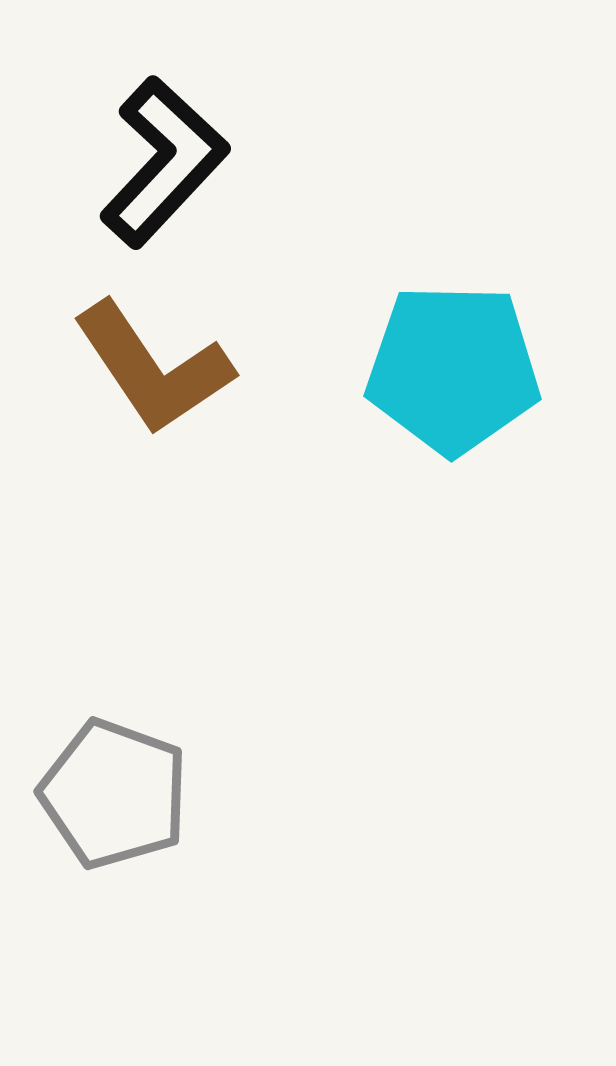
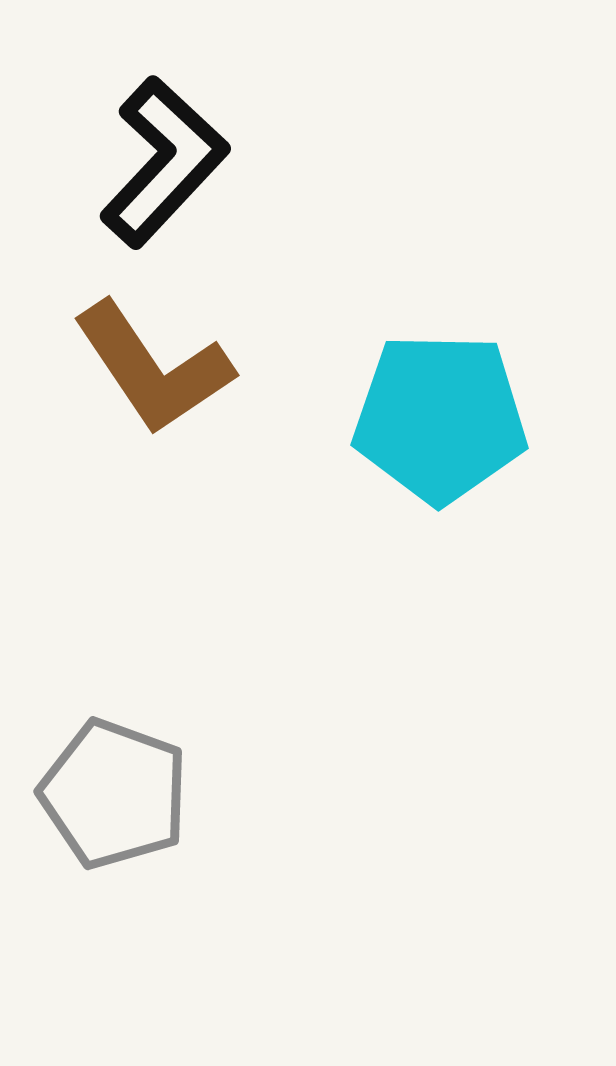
cyan pentagon: moved 13 px left, 49 px down
